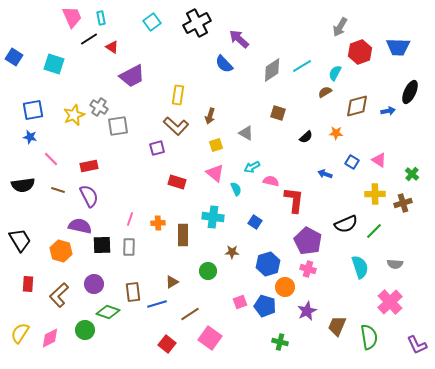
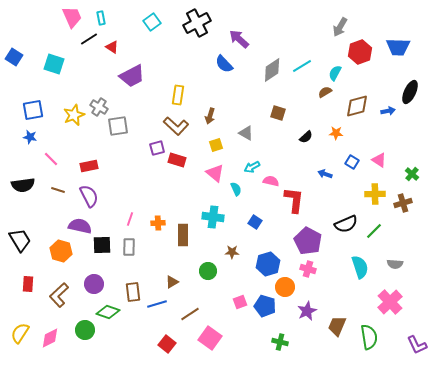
red rectangle at (177, 182): moved 22 px up
